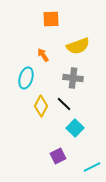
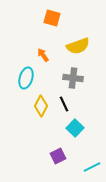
orange square: moved 1 px right, 1 px up; rotated 18 degrees clockwise
black line: rotated 21 degrees clockwise
